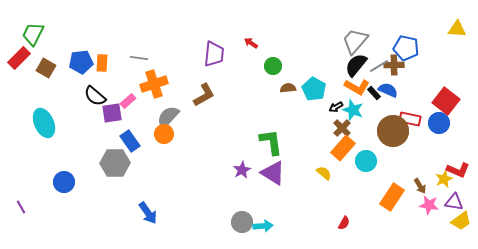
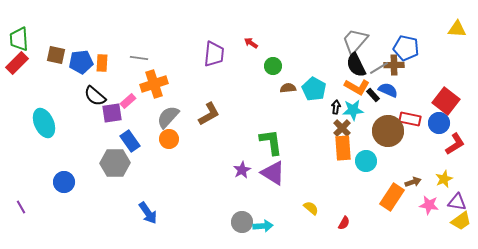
green trapezoid at (33, 34): moved 14 px left, 5 px down; rotated 30 degrees counterclockwise
red rectangle at (19, 58): moved 2 px left, 5 px down
black semicircle at (356, 65): rotated 65 degrees counterclockwise
gray line at (379, 66): moved 2 px down
brown square at (46, 68): moved 10 px right, 13 px up; rotated 18 degrees counterclockwise
black rectangle at (374, 93): moved 1 px left, 2 px down
brown L-shape at (204, 95): moved 5 px right, 19 px down
black arrow at (336, 107): rotated 128 degrees clockwise
cyan star at (353, 110): rotated 25 degrees counterclockwise
brown circle at (393, 131): moved 5 px left
orange circle at (164, 134): moved 5 px right, 5 px down
orange rectangle at (343, 148): rotated 45 degrees counterclockwise
red L-shape at (458, 170): moved 3 px left, 26 px up; rotated 55 degrees counterclockwise
yellow semicircle at (324, 173): moved 13 px left, 35 px down
brown arrow at (420, 186): moved 7 px left, 4 px up; rotated 77 degrees counterclockwise
purple triangle at (454, 202): moved 3 px right
